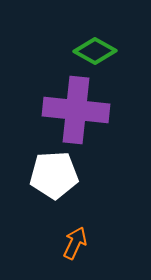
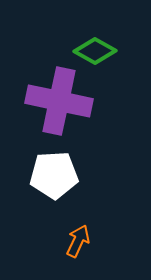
purple cross: moved 17 px left, 9 px up; rotated 6 degrees clockwise
orange arrow: moved 3 px right, 2 px up
